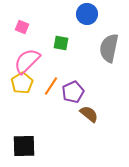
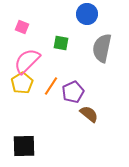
gray semicircle: moved 7 px left
